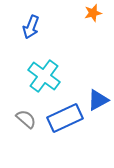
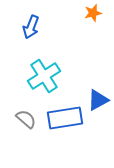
cyan cross: rotated 20 degrees clockwise
blue rectangle: rotated 16 degrees clockwise
